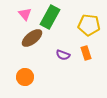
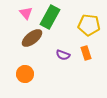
pink triangle: moved 1 px right, 1 px up
orange circle: moved 3 px up
